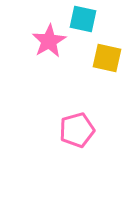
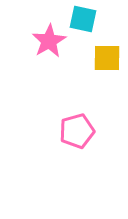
yellow square: rotated 12 degrees counterclockwise
pink pentagon: moved 1 px down
